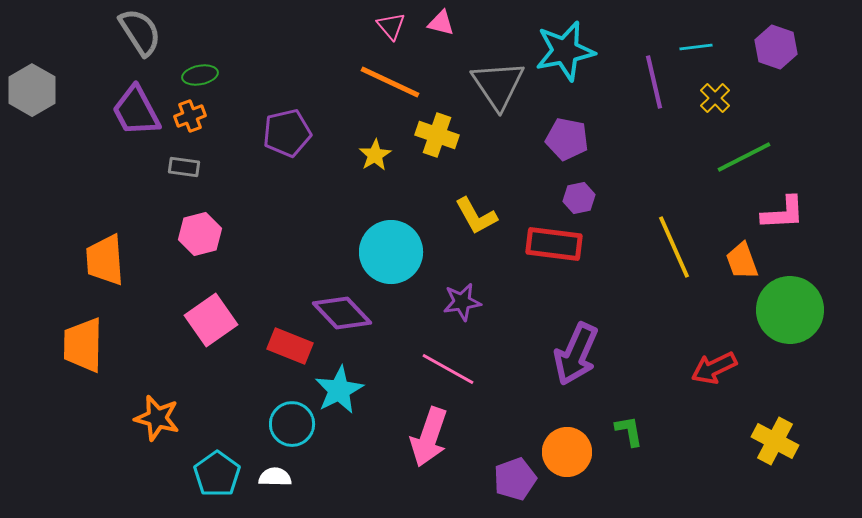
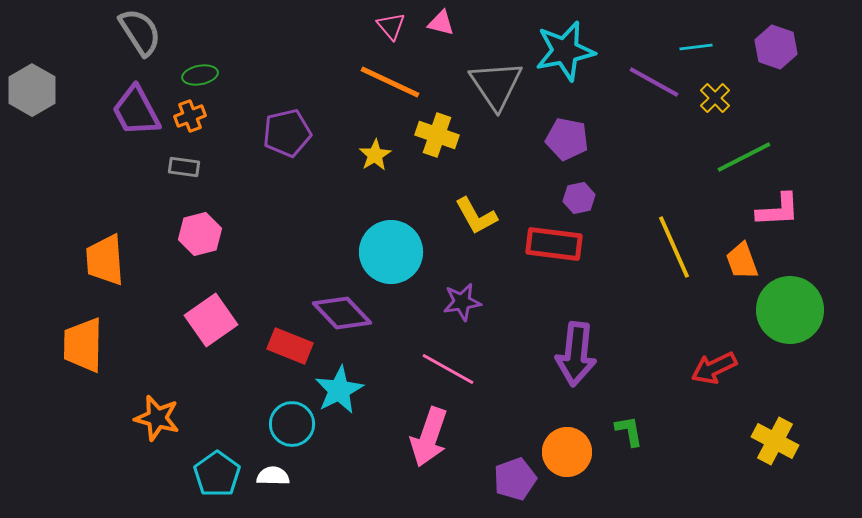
purple line at (654, 82): rotated 48 degrees counterclockwise
gray triangle at (498, 85): moved 2 px left
pink L-shape at (783, 213): moved 5 px left, 3 px up
purple arrow at (576, 354): rotated 18 degrees counterclockwise
white semicircle at (275, 477): moved 2 px left, 1 px up
